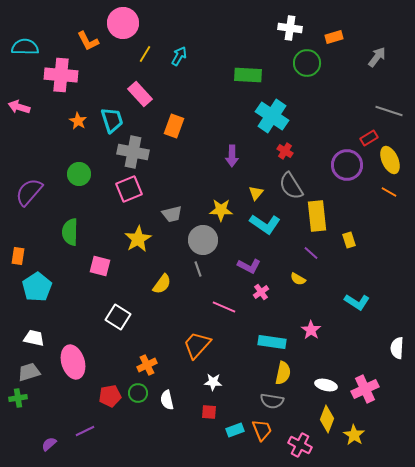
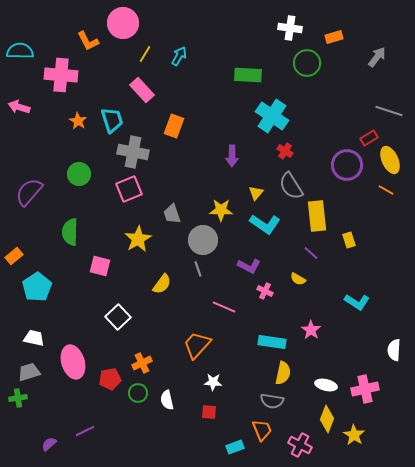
cyan semicircle at (25, 47): moved 5 px left, 4 px down
pink rectangle at (140, 94): moved 2 px right, 4 px up
orange line at (389, 192): moved 3 px left, 2 px up
gray trapezoid at (172, 214): rotated 85 degrees clockwise
orange rectangle at (18, 256): moved 4 px left; rotated 42 degrees clockwise
pink cross at (261, 292): moved 4 px right, 1 px up; rotated 28 degrees counterclockwise
white square at (118, 317): rotated 15 degrees clockwise
white semicircle at (397, 348): moved 3 px left, 2 px down
orange cross at (147, 365): moved 5 px left, 2 px up
pink cross at (365, 389): rotated 12 degrees clockwise
red pentagon at (110, 396): moved 17 px up
cyan rectangle at (235, 430): moved 17 px down
